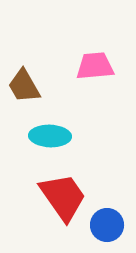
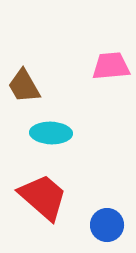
pink trapezoid: moved 16 px right
cyan ellipse: moved 1 px right, 3 px up
red trapezoid: moved 20 px left; rotated 14 degrees counterclockwise
